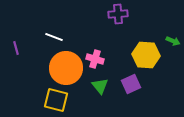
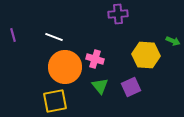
purple line: moved 3 px left, 13 px up
orange circle: moved 1 px left, 1 px up
purple square: moved 3 px down
yellow square: moved 1 px left, 1 px down; rotated 25 degrees counterclockwise
